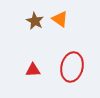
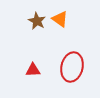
brown star: moved 2 px right
